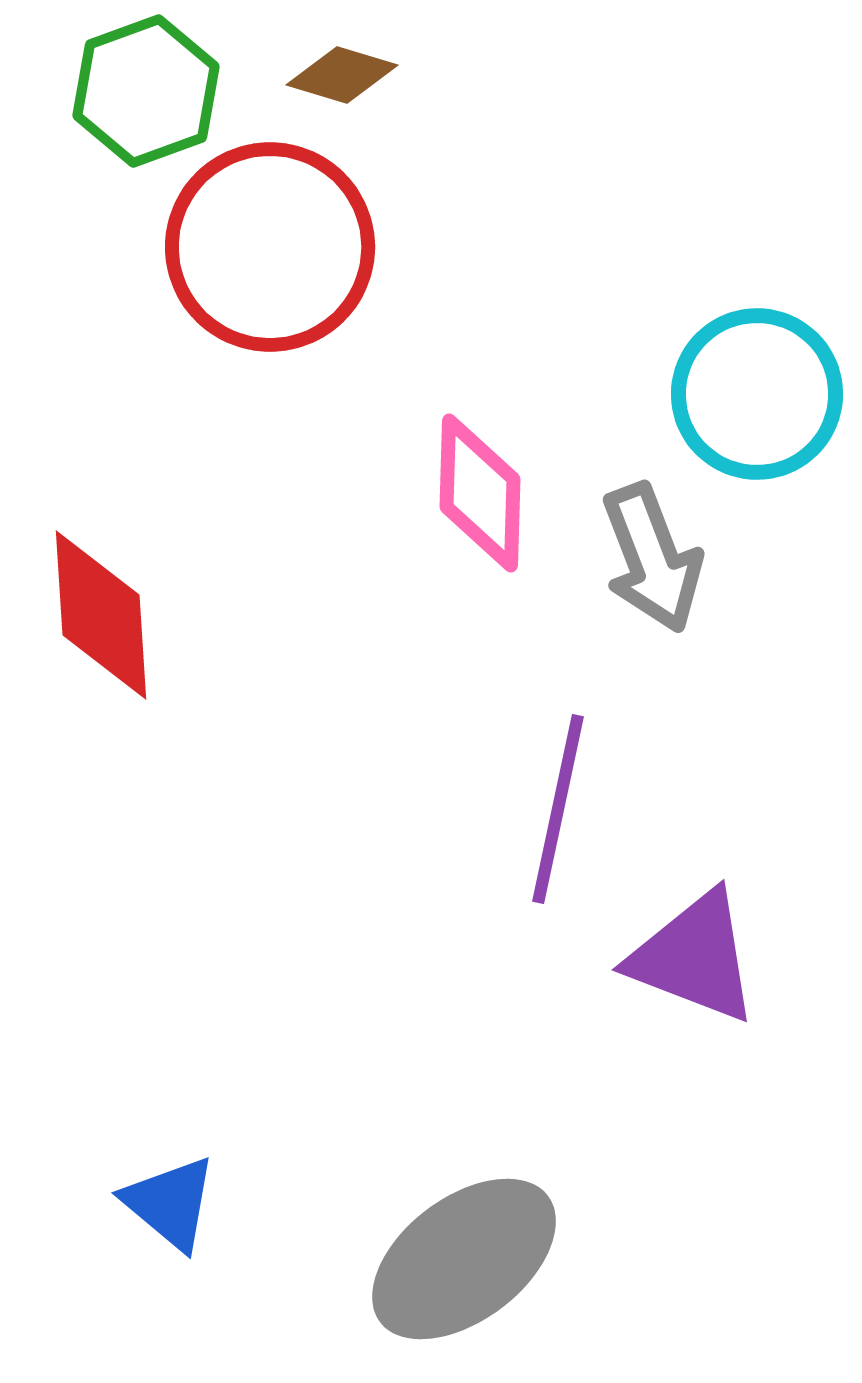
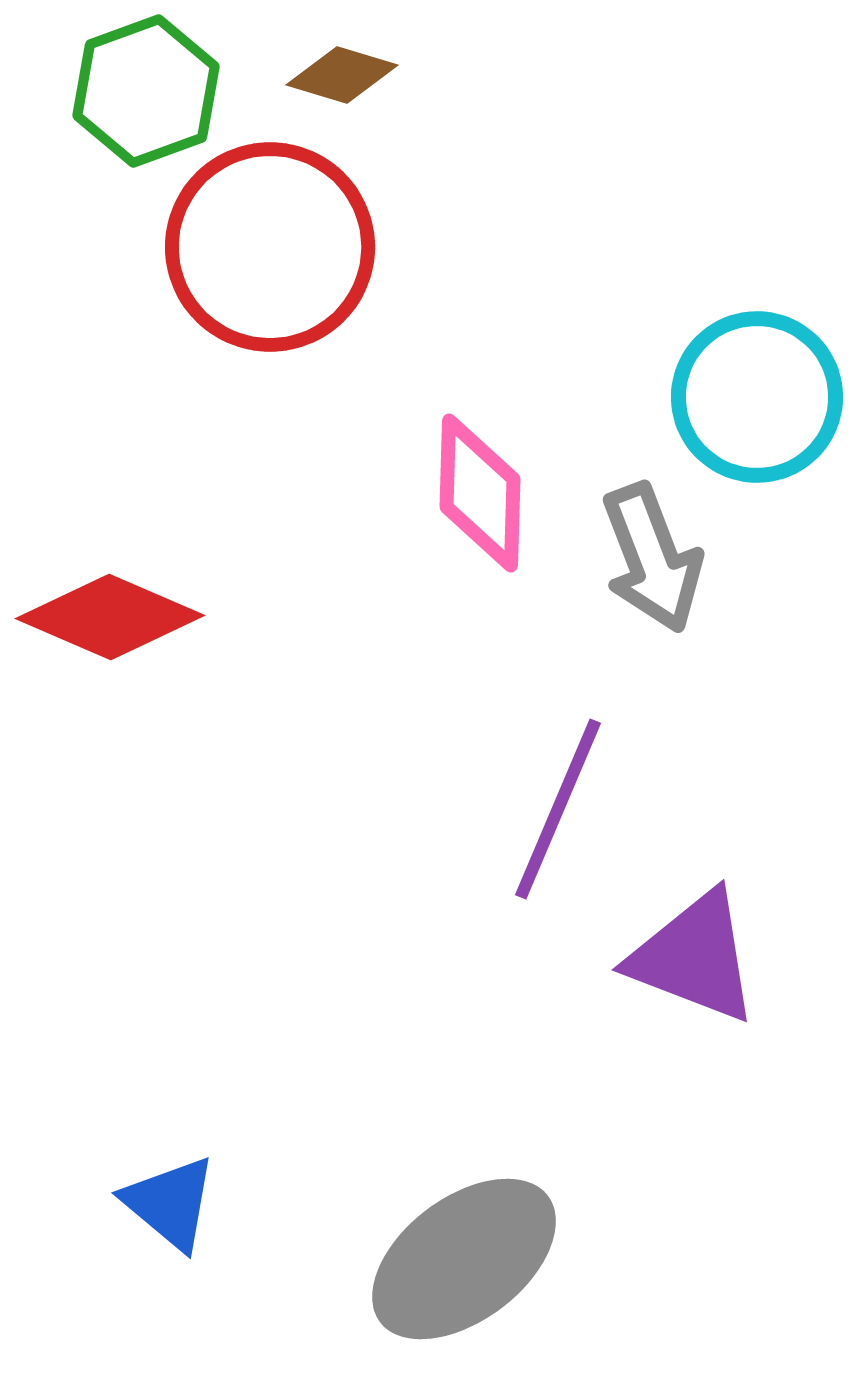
cyan circle: moved 3 px down
red diamond: moved 9 px right, 2 px down; rotated 63 degrees counterclockwise
purple line: rotated 11 degrees clockwise
